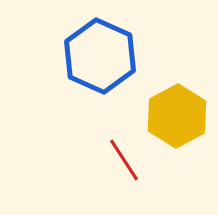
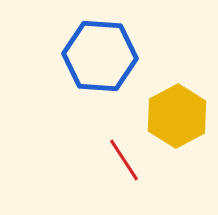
blue hexagon: rotated 20 degrees counterclockwise
